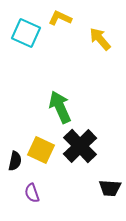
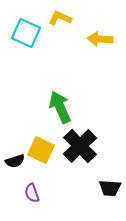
yellow arrow: rotated 45 degrees counterclockwise
black semicircle: rotated 60 degrees clockwise
